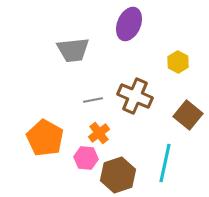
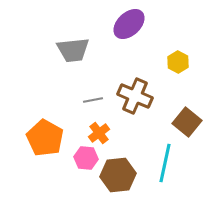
purple ellipse: rotated 24 degrees clockwise
brown square: moved 1 px left, 7 px down
brown hexagon: rotated 12 degrees clockwise
